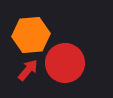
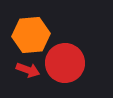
red arrow: rotated 70 degrees clockwise
